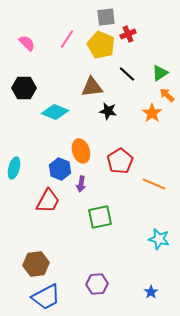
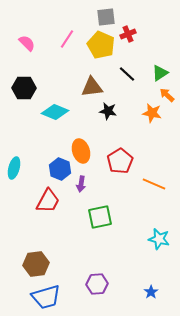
orange star: rotated 24 degrees counterclockwise
blue trapezoid: rotated 12 degrees clockwise
